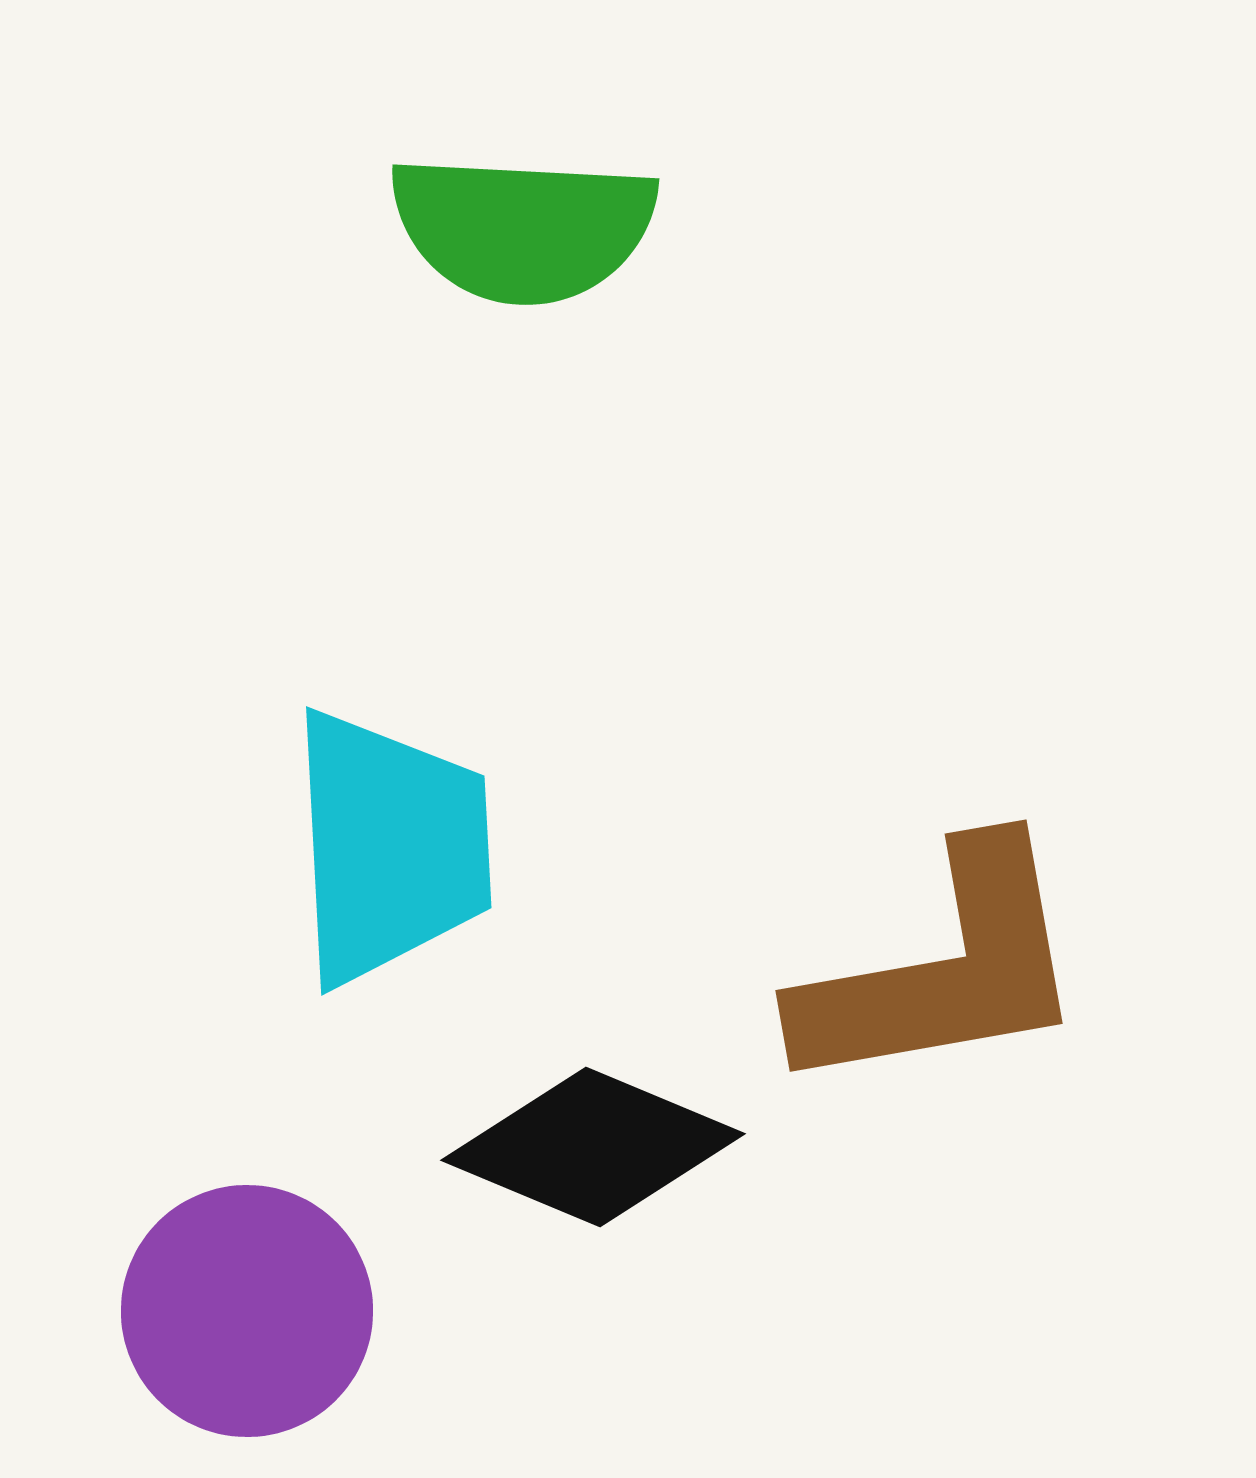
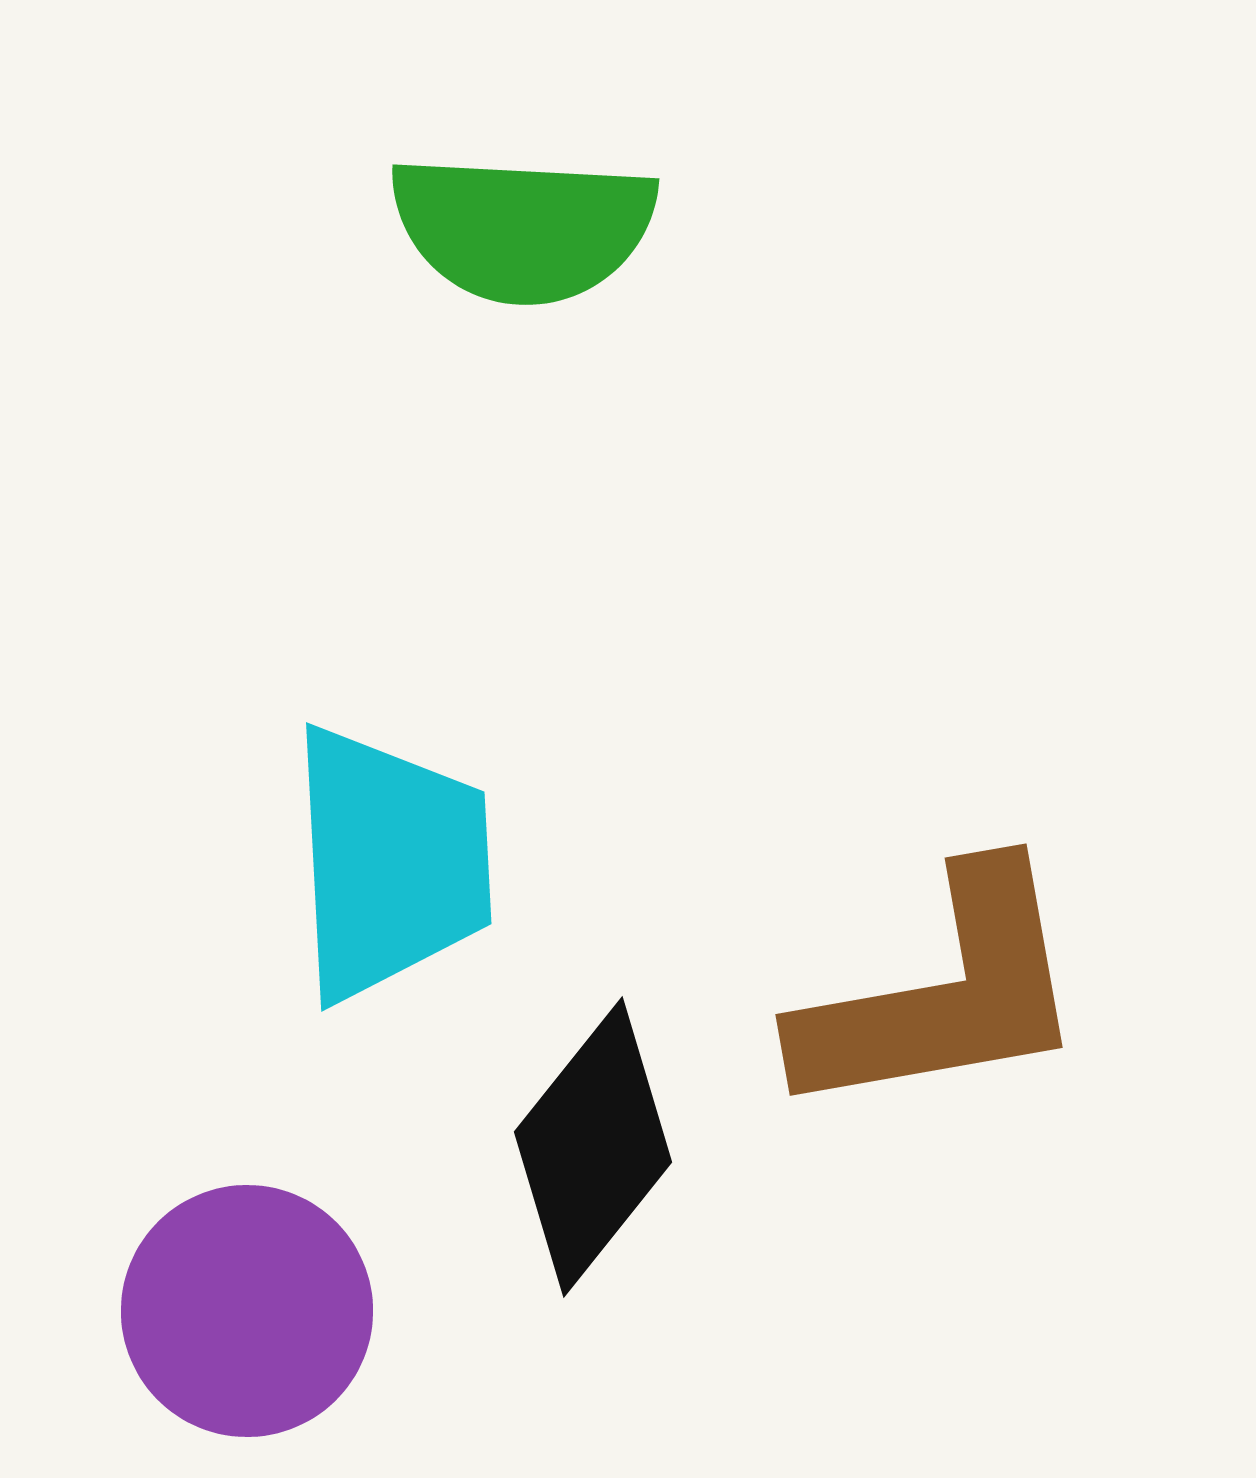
cyan trapezoid: moved 16 px down
brown L-shape: moved 24 px down
black diamond: rotated 74 degrees counterclockwise
